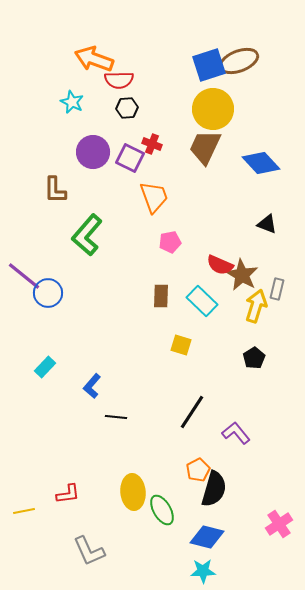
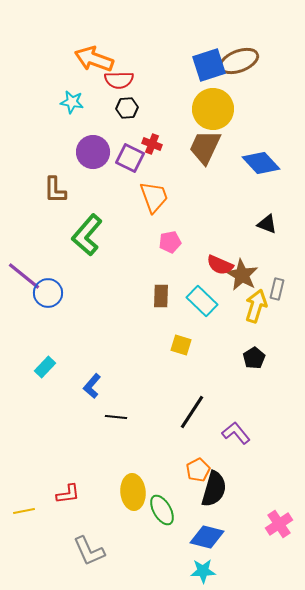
cyan star at (72, 102): rotated 15 degrees counterclockwise
